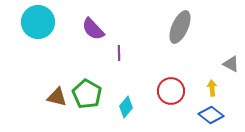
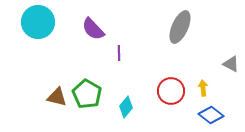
yellow arrow: moved 9 px left
